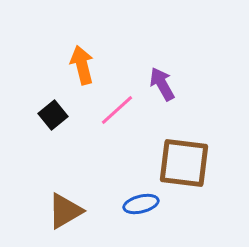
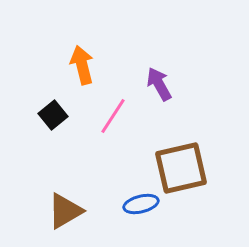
purple arrow: moved 3 px left
pink line: moved 4 px left, 6 px down; rotated 15 degrees counterclockwise
brown square: moved 3 px left, 5 px down; rotated 20 degrees counterclockwise
